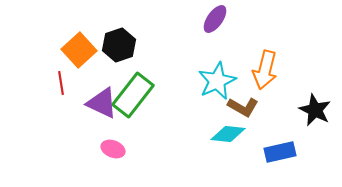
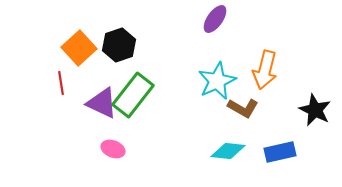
orange square: moved 2 px up
brown L-shape: moved 1 px down
cyan diamond: moved 17 px down
